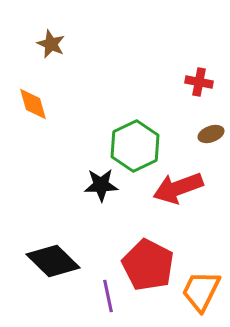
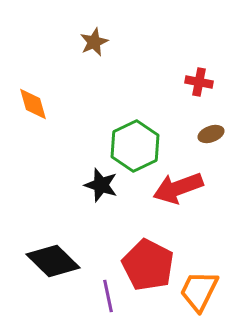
brown star: moved 43 px right, 2 px up; rotated 24 degrees clockwise
black star: rotated 20 degrees clockwise
orange trapezoid: moved 2 px left
